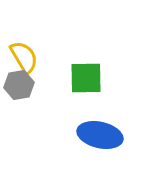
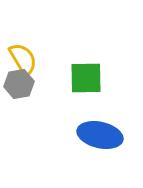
yellow semicircle: moved 1 px left, 2 px down
gray hexagon: moved 1 px up
